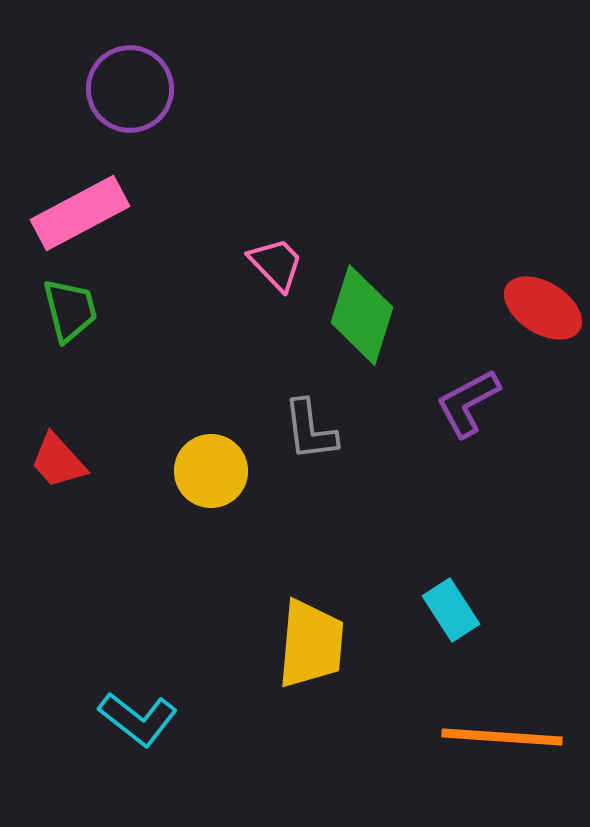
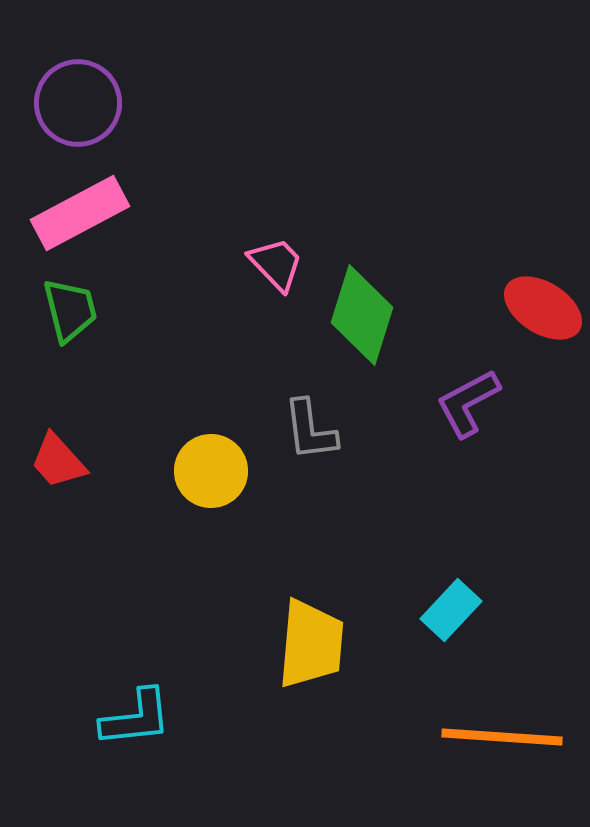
purple circle: moved 52 px left, 14 px down
cyan rectangle: rotated 76 degrees clockwise
cyan L-shape: moved 2 px left, 1 px up; rotated 44 degrees counterclockwise
